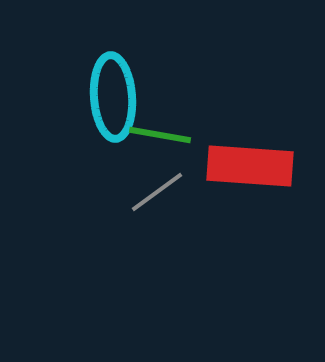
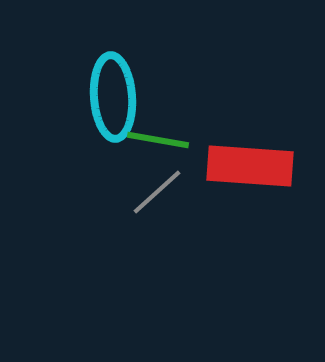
green line: moved 2 px left, 5 px down
gray line: rotated 6 degrees counterclockwise
